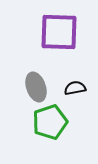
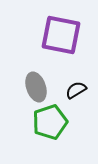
purple square: moved 2 px right, 3 px down; rotated 9 degrees clockwise
black semicircle: moved 1 px right, 2 px down; rotated 20 degrees counterclockwise
